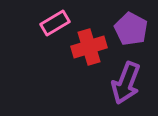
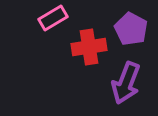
pink rectangle: moved 2 px left, 5 px up
red cross: rotated 8 degrees clockwise
